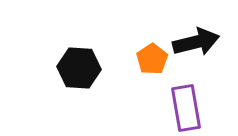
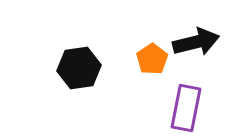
black hexagon: rotated 12 degrees counterclockwise
purple rectangle: rotated 21 degrees clockwise
